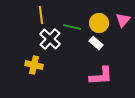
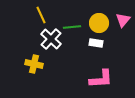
yellow line: rotated 18 degrees counterclockwise
green line: rotated 18 degrees counterclockwise
white cross: moved 1 px right
white rectangle: rotated 32 degrees counterclockwise
yellow cross: moved 1 px up
pink L-shape: moved 3 px down
